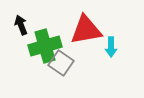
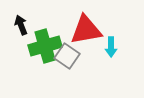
gray square: moved 6 px right, 7 px up
